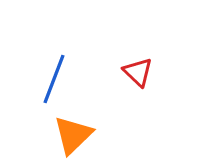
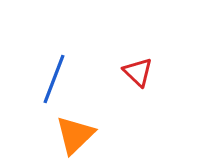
orange triangle: moved 2 px right
